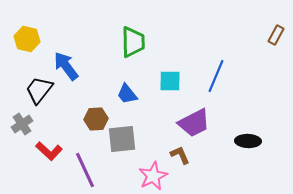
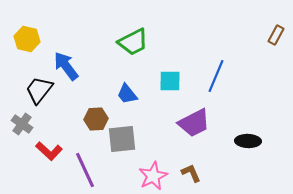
green trapezoid: rotated 64 degrees clockwise
gray cross: rotated 20 degrees counterclockwise
brown L-shape: moved 11 px right, 18 px down
